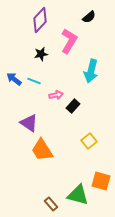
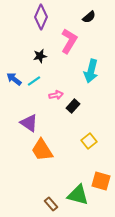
purple diamond: moved 1 px right, 3 px up; rotated 20 degrees counterclockwise
black star: moved 1 px left, 2 px down
cyan line: rotated 56 degrees counterclockwise
